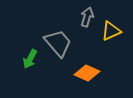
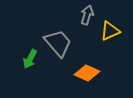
gray arrow: moved 2 px up
yellow triangle: moved 1 px left
